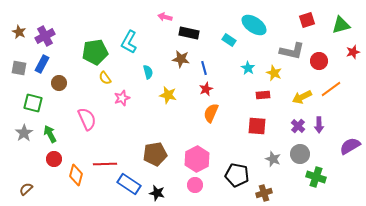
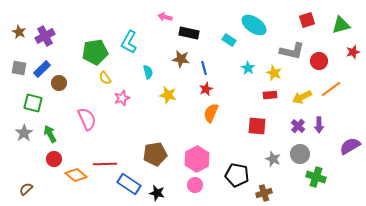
blue rectangle at (42, 64): moved 5 px down; rotated 18 degrees clockwise
red rectangle at (263, 95): moved 7 px right
orange diamond at (76, 175): rotated 65 degrees counterclockwise
